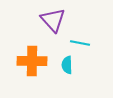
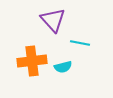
orange cross: rotated 8 degrees counterclockwise
cyan semicircle: moved 4 px left, 2 px down; rotated 102 degrees counterclockwise
